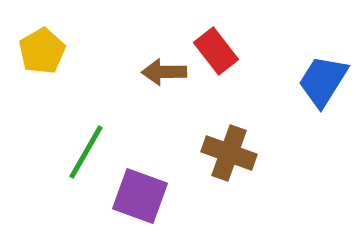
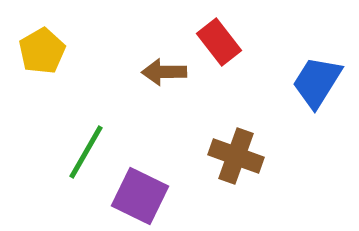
red rectangle: moved 3 px right, 9 px up
blue trapezoid: moved 6 px left, 1 px down
brown cross: moved 7 px right, 3 px down
purple square: rotated 6 degrees clockwise
